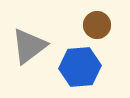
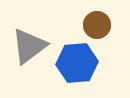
blue hexagon: moved 3 px left, 4 px up
